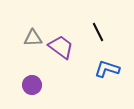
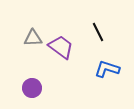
purple circle: moved 3 px down
